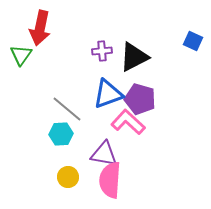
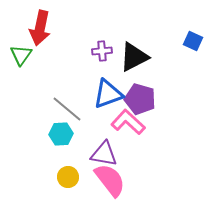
pink semicircle: rotated 138 degrees clockwise
